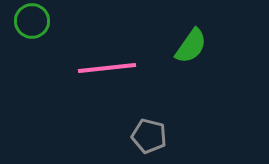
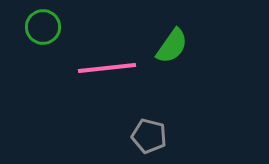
green circle: moved 11 px right, 6 px down
green semicircle: moved 19 px left
